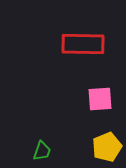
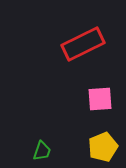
red rectangle: rotated 27 degrees counterclockwise
yellow pentagon: moved 4 px left
